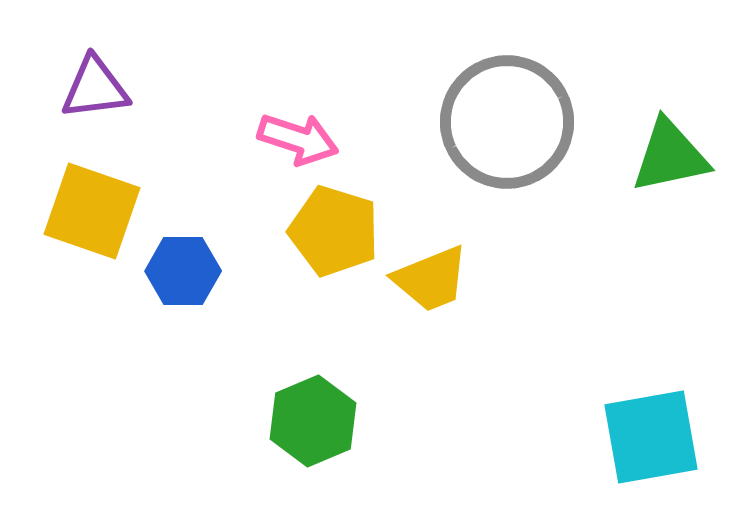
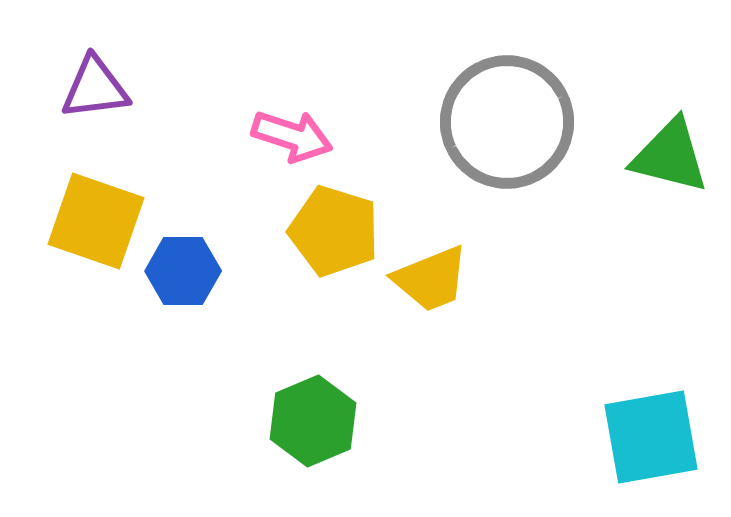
pink arrow: moved 6 px left, 3 px up
green triangle: rotated 26 degrees clockwise
yellow square: moved 4 px right, 10 px down
